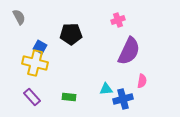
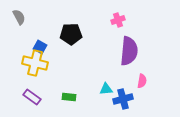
purple semicircle: rotated 20 degrees counterclockwise
purple rectangle: rotated 12 degrees counterclockwise
